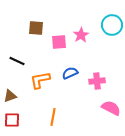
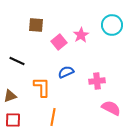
brown square: moved 3 px up
pink square: rotated 35 degrees counterclockwise
blue semicircle: moved 4 px left, 1 px up
orange L-shape: moved 2 px right, 7 px down; rotated 100 degrees clockwise
red square: moved 1 px right
